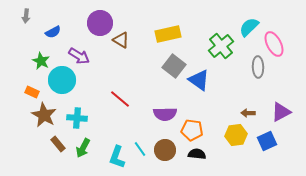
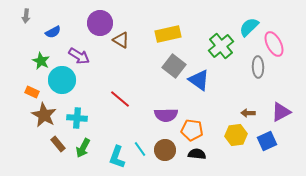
purple semicircle: moved 1 px right, 1 px down
